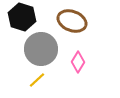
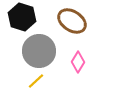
brown ellipse: rotated 12 degrees clockwise
gray circle: moved 2 px left, 2 px down
yellow line: moved 1 px left, 1 px down
